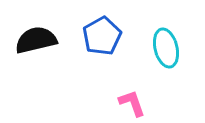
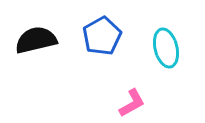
pink L-shape: rotated 80 degrees clockwise
